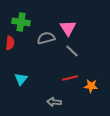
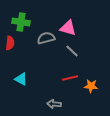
pink triangle: rotated 42 degrees counterclockwise
cyan triangle: rotated 40 degrees counterclockwise
gray arrow: moved 2 px down
